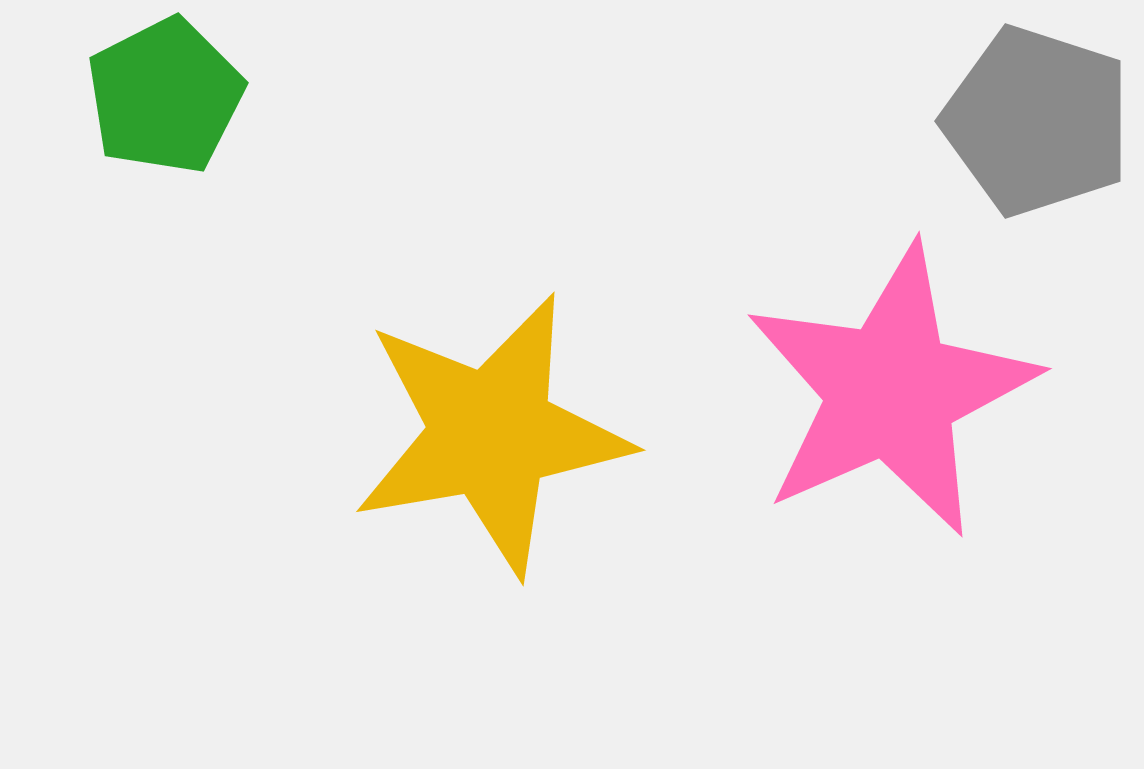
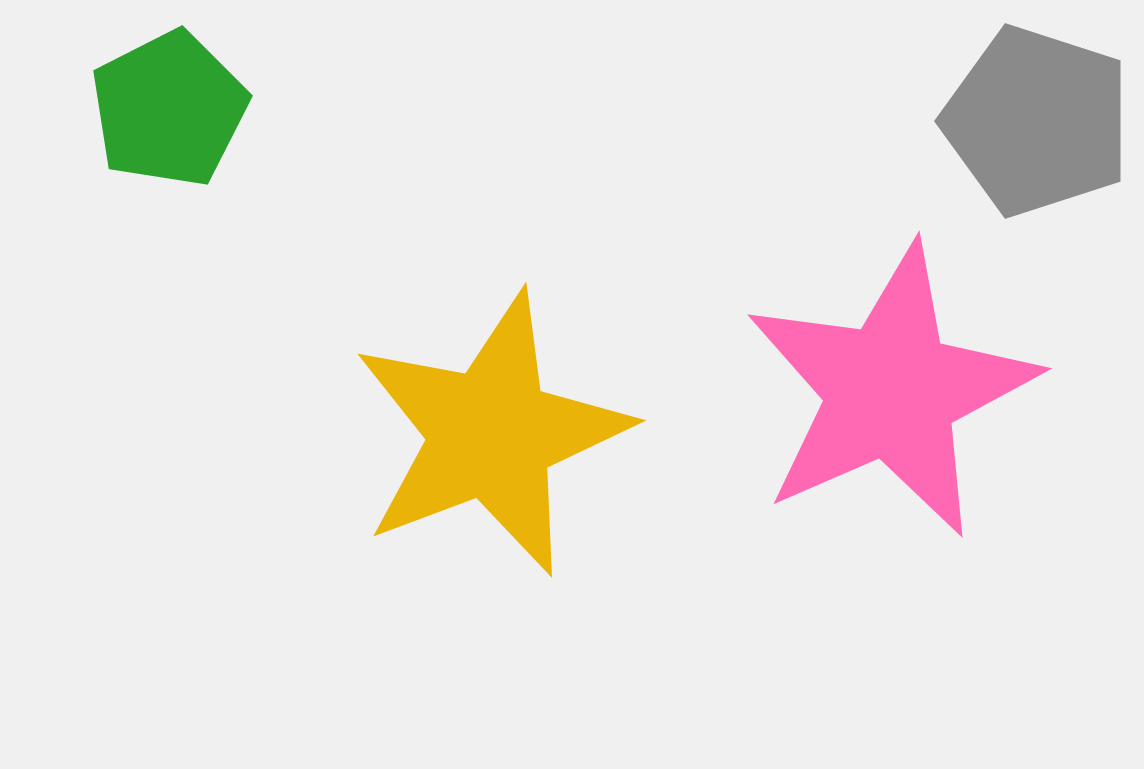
green pentagon: moved 4 px right, 13 px down
yellow star: rotated 11 degrees counterclockwise
